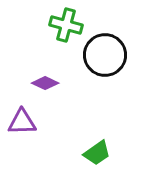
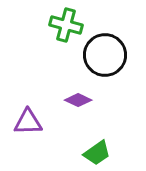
purple diamond: moved 33 px right, 17 px down
purple triangle: moved 6 px right
